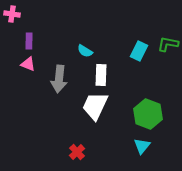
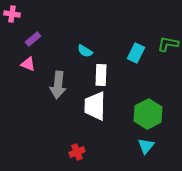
purple rectangle: moved 4 px right, 2 px up; rotated 49 degrees clockwise
cyan rectangle: moved 3 px left, 2 px down
gray arrow: moved 1 px left, 6 px down
white trapezoid: rotated 24 degrees counterclockwise
green hexagon: rotated 12 degrees clockwise
cyan triangle: moved 4 px right
red cross: rotated 21 degrees clockwise
